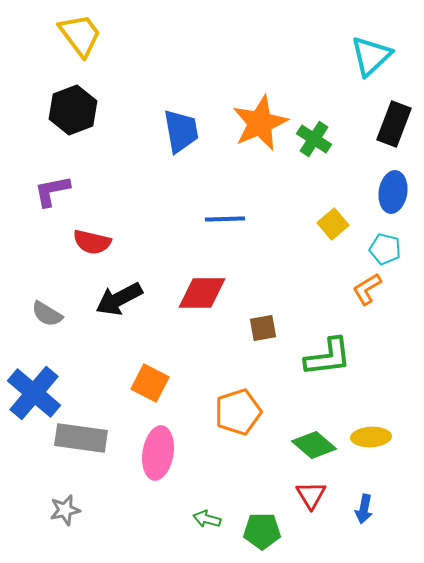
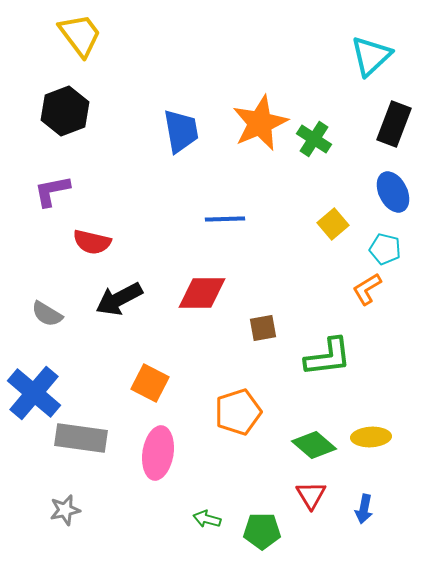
black hexagon: moved 8 px left, 1 px down
blue ellipse: rotated 36 degrees counterclockwise
